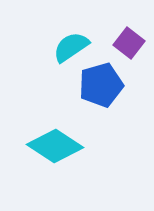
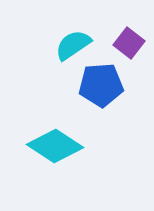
cyan semicircle: moved 2 px right, 2 px up
blue pentagon: rotated 12 degrees clockwise
